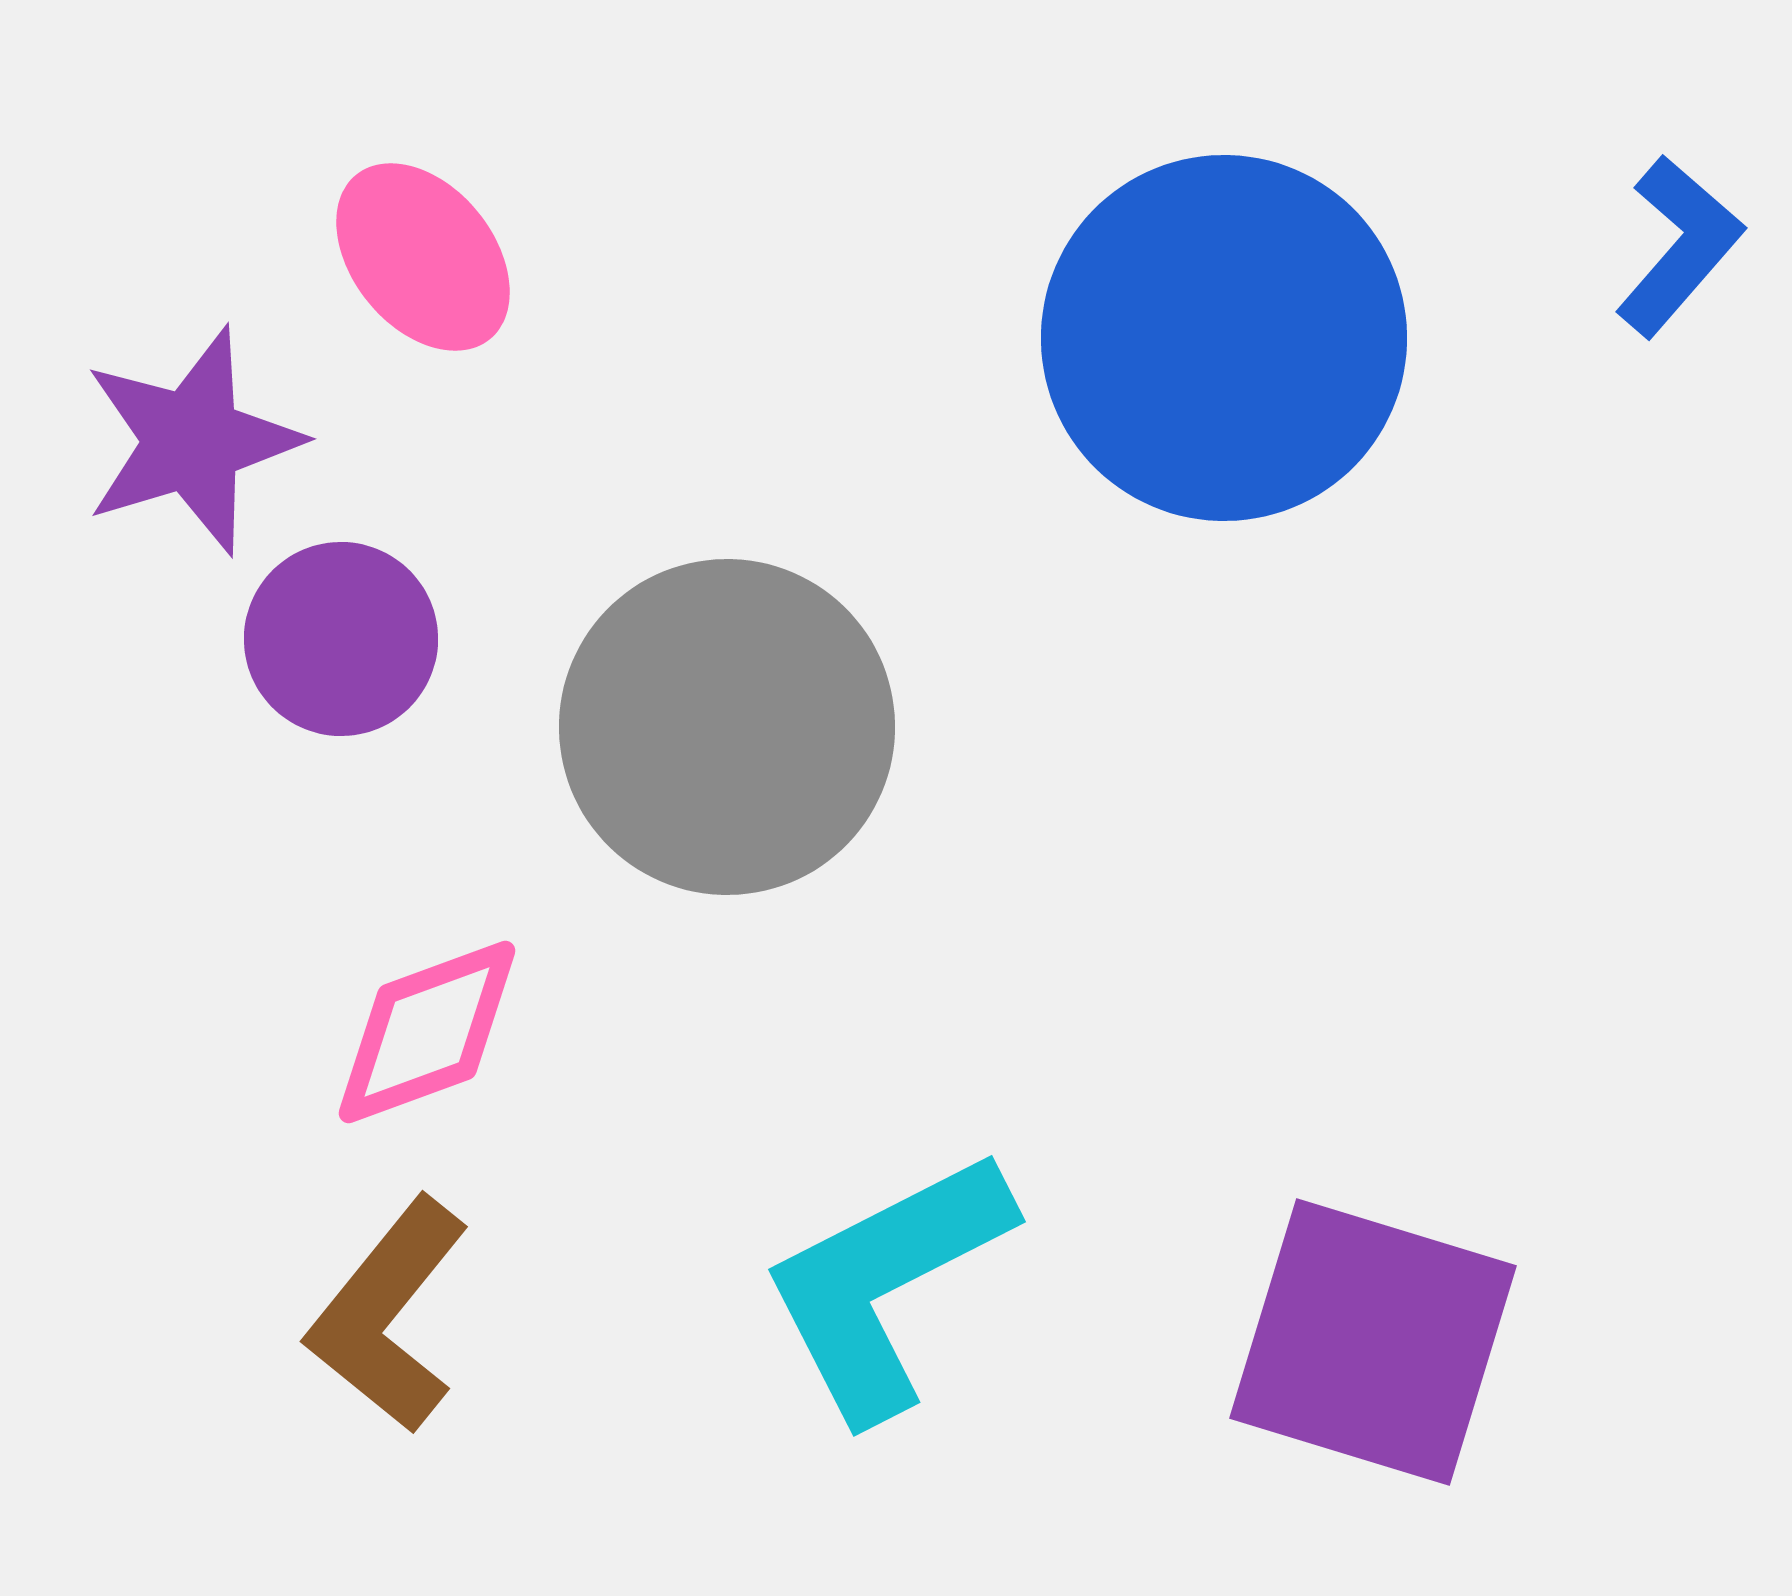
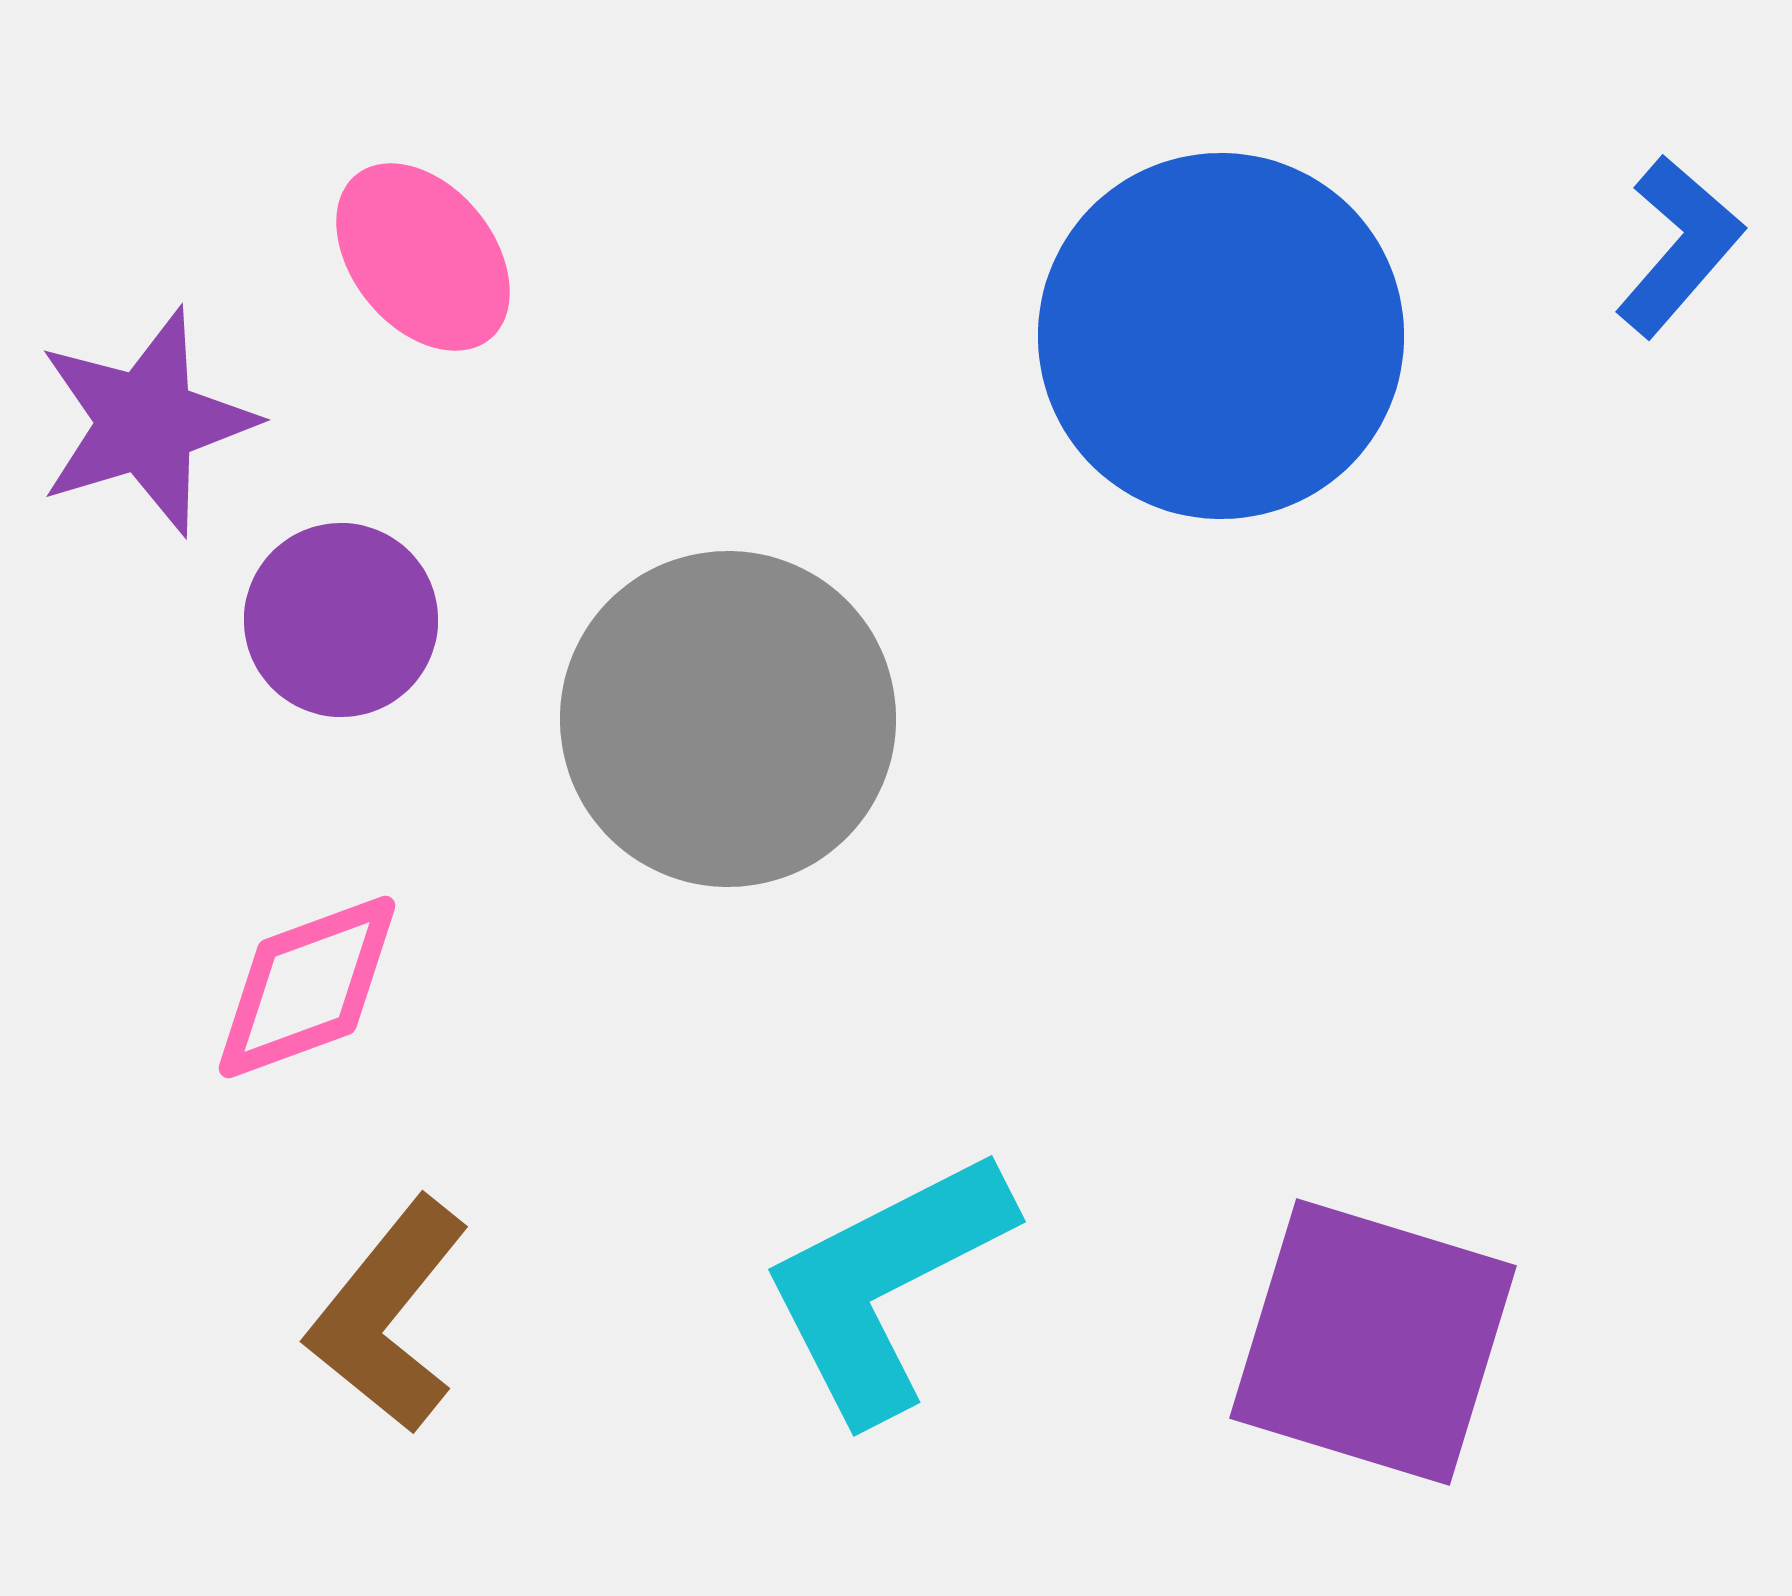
blue circle: moved 3 px left, 2 px up
purple star: moved 46 px left, 19 px up
purple circle: moved 19 px up
gray circle: moved 1 px right, 8 px up
pink diamond: moved 120 px left, 45 px up
